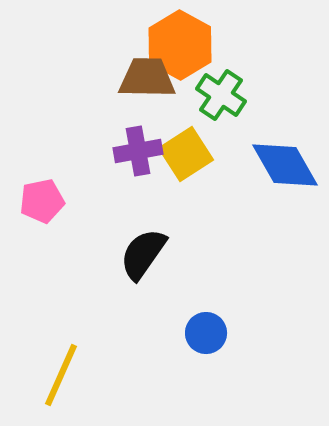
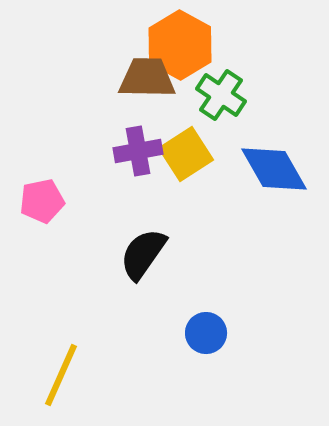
blue diamond: moved 11 px left, 4 px down
